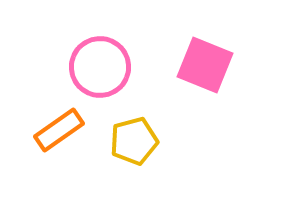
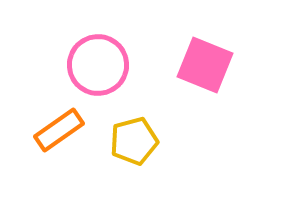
pink circle: moved 2 px left, 2 px up
